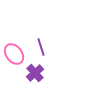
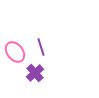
pink ellipse: moved 1 px right, 2 px up
